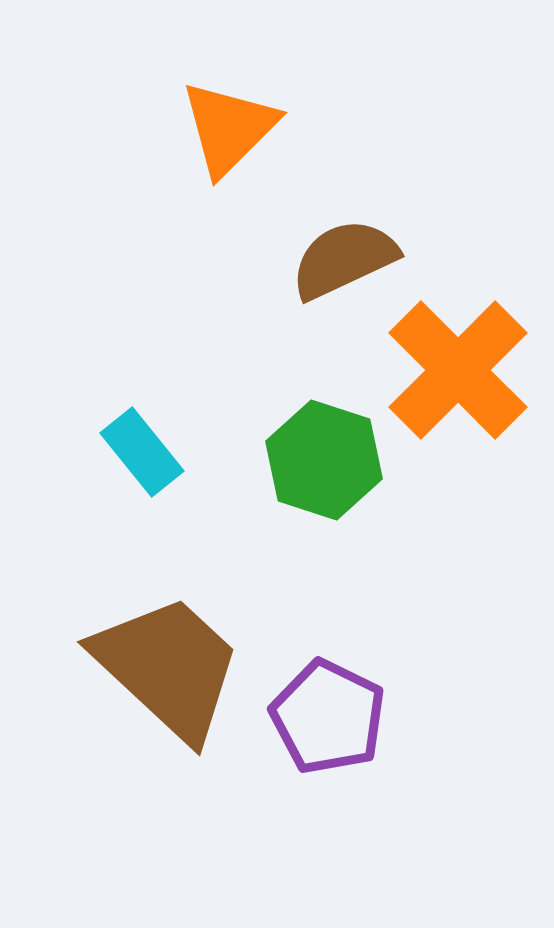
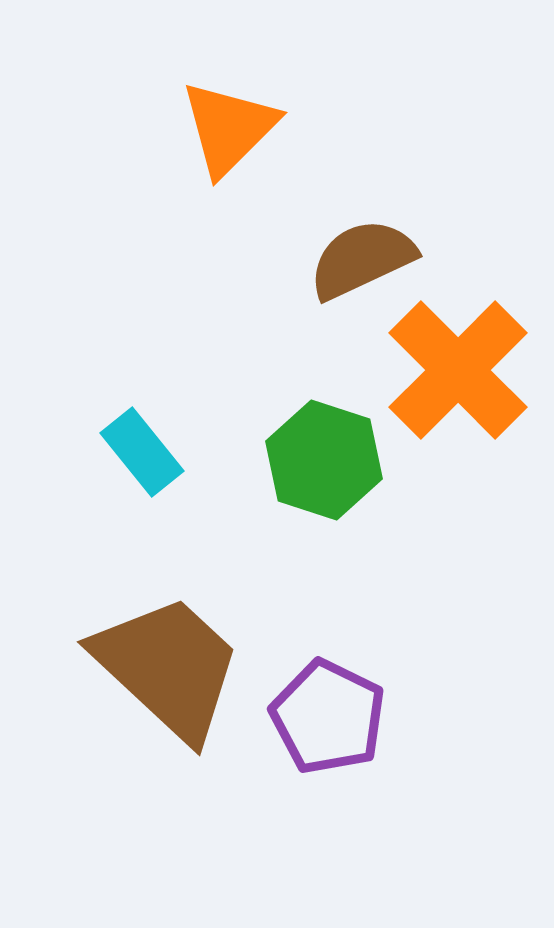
brown semicircle: moved 18 px right
